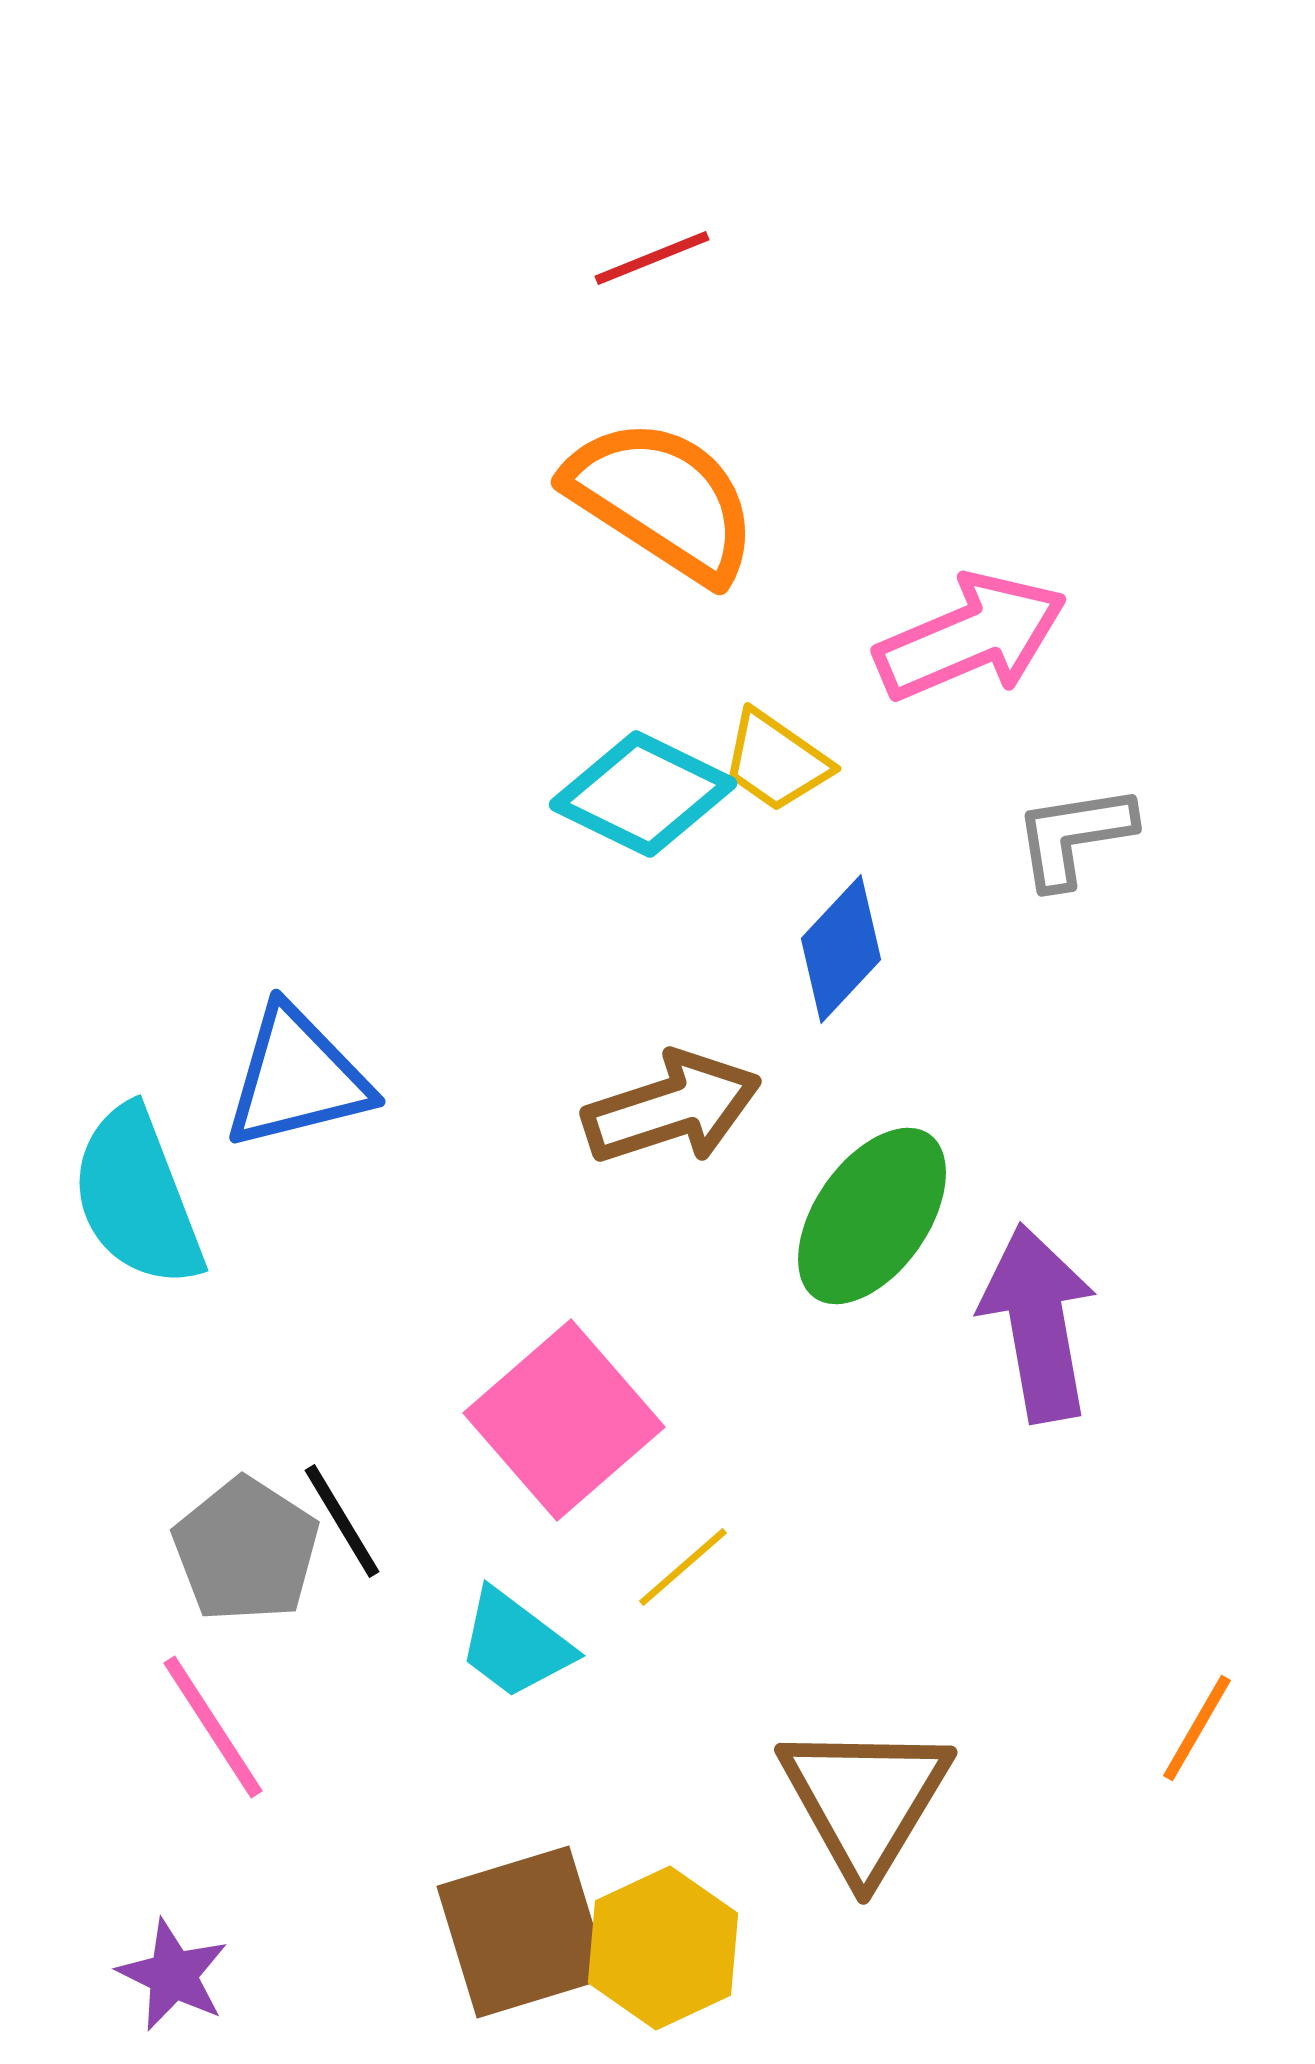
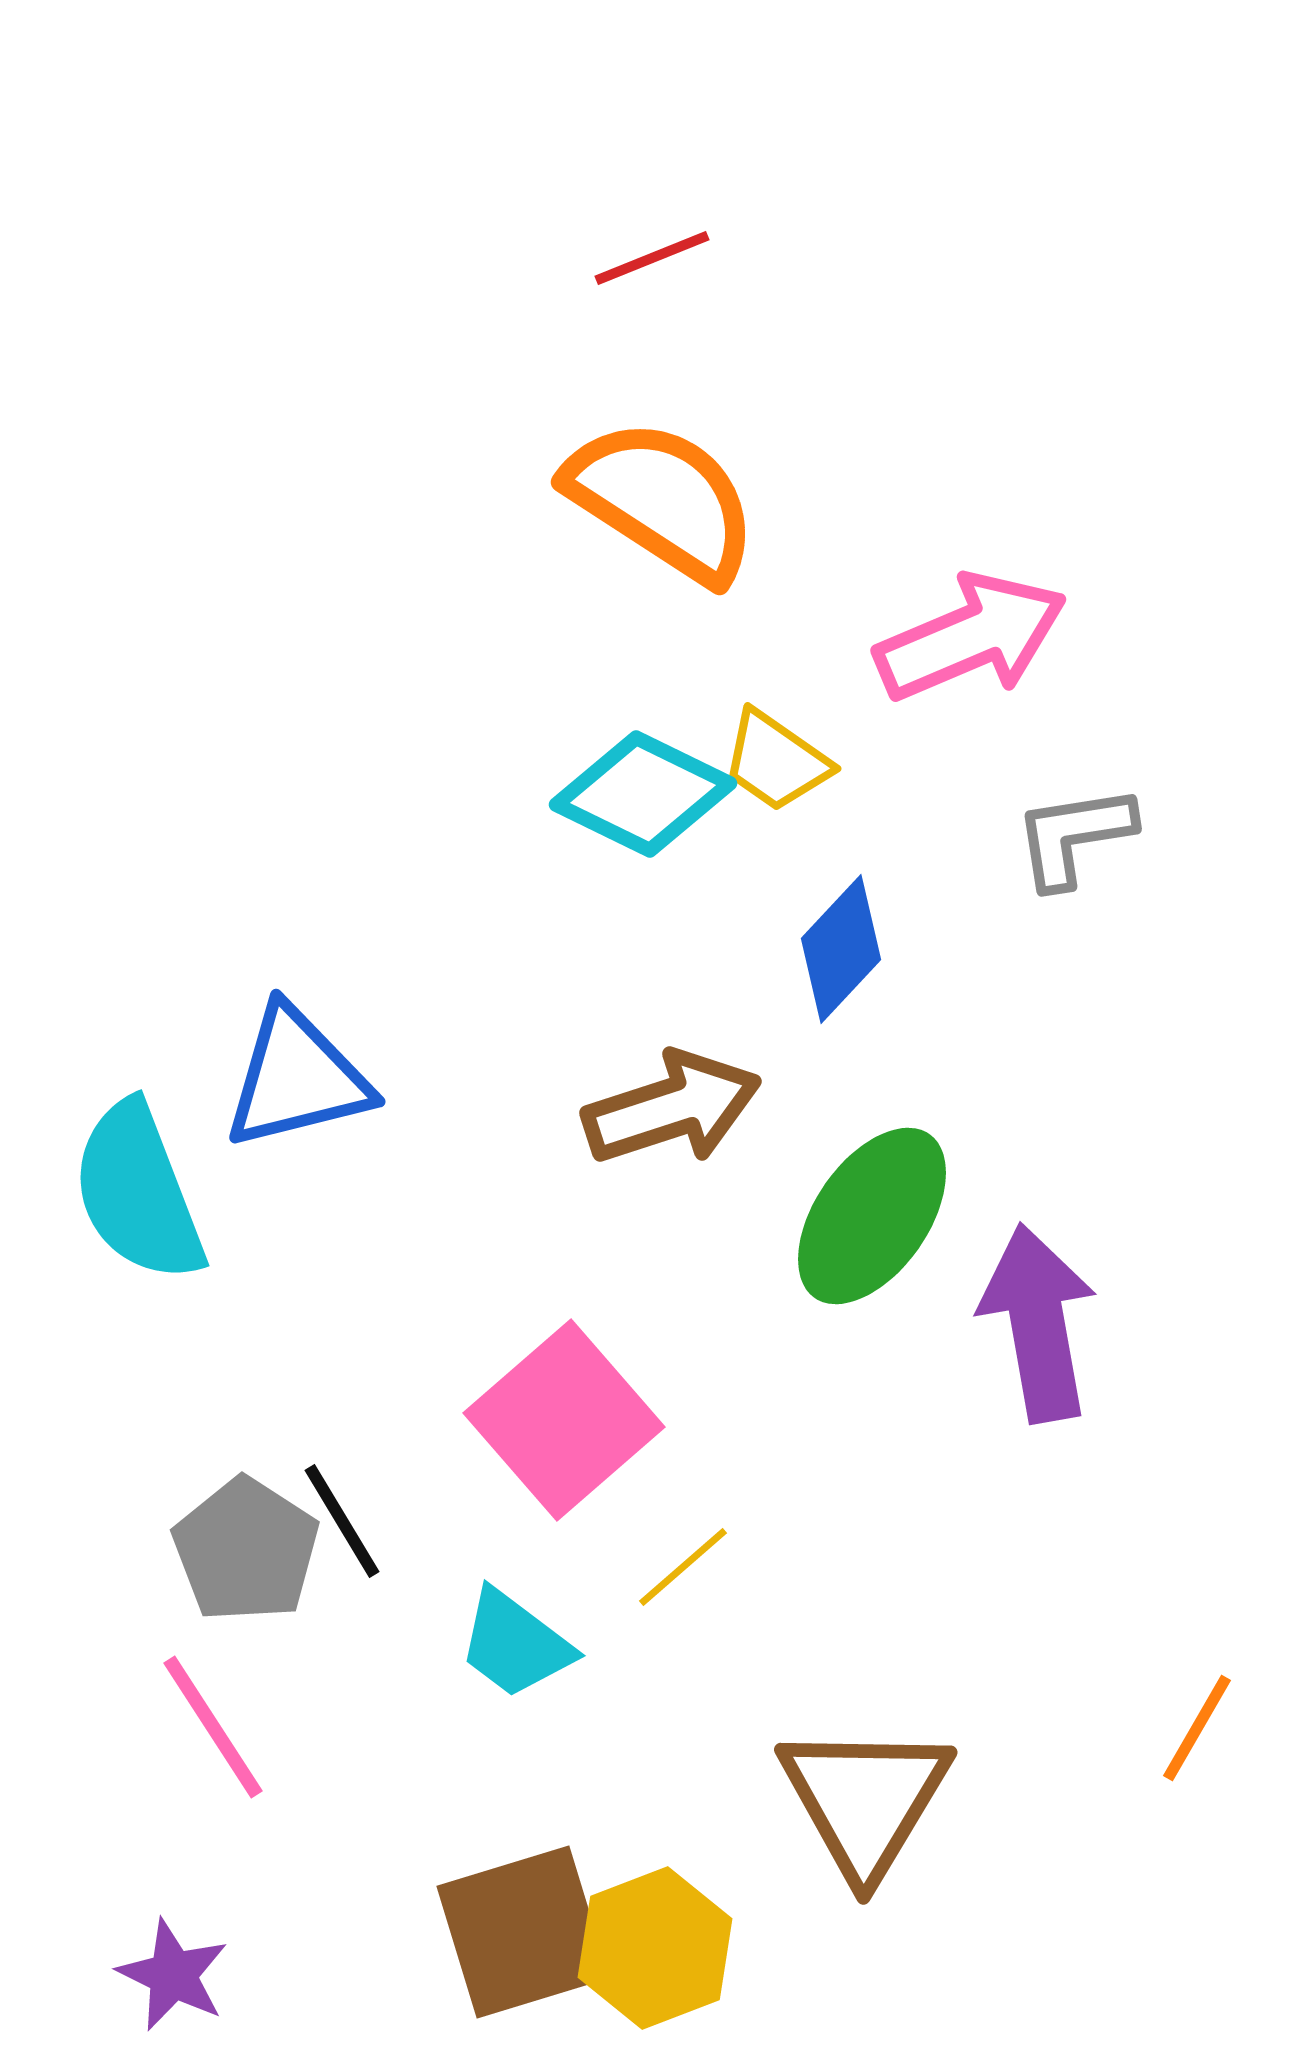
cyan semicircle: moved 1 px right, 5 px up
yellow hexagon: moved 8 px left; rotated 4 degrees clockwise
